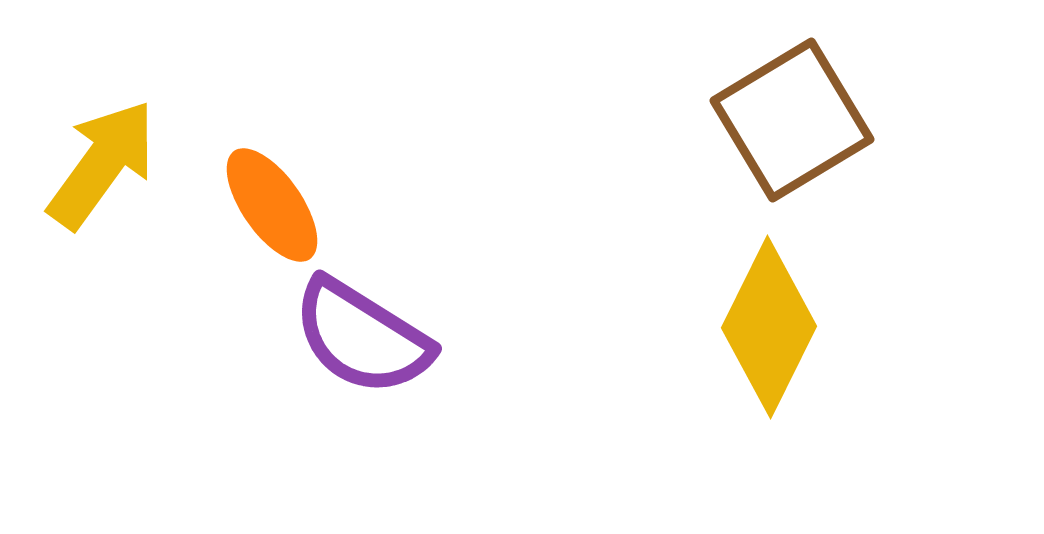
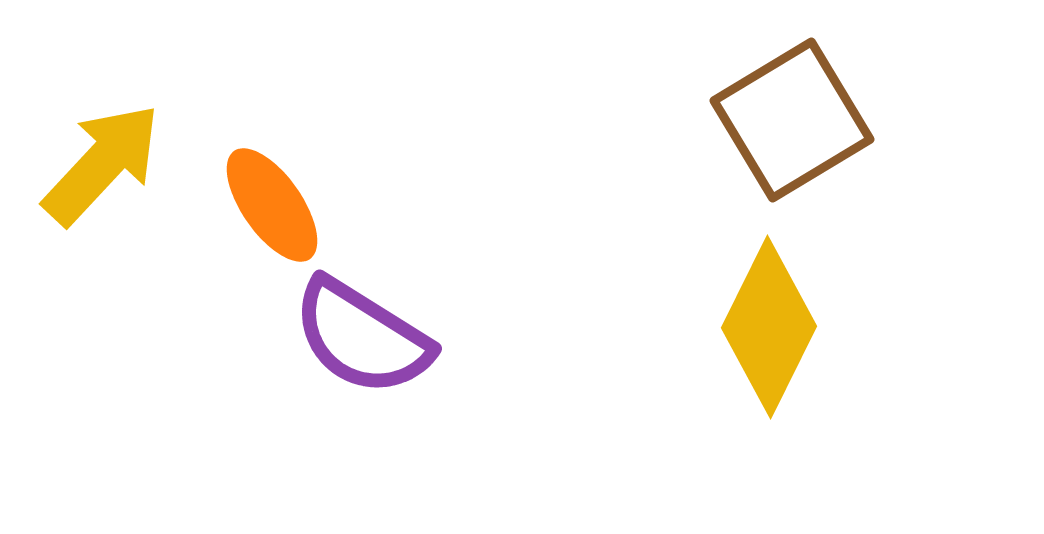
yellow arrow: rotated 7 degrees clockwise
